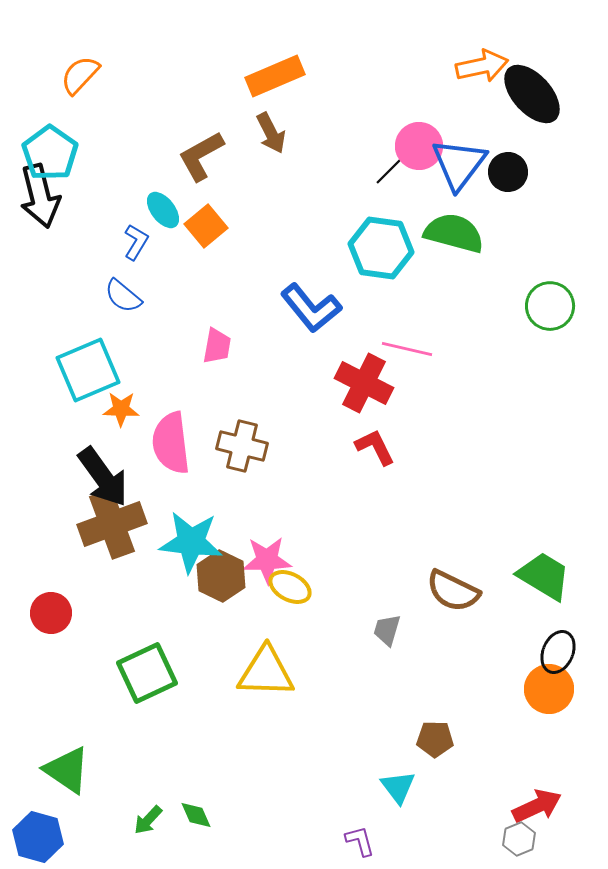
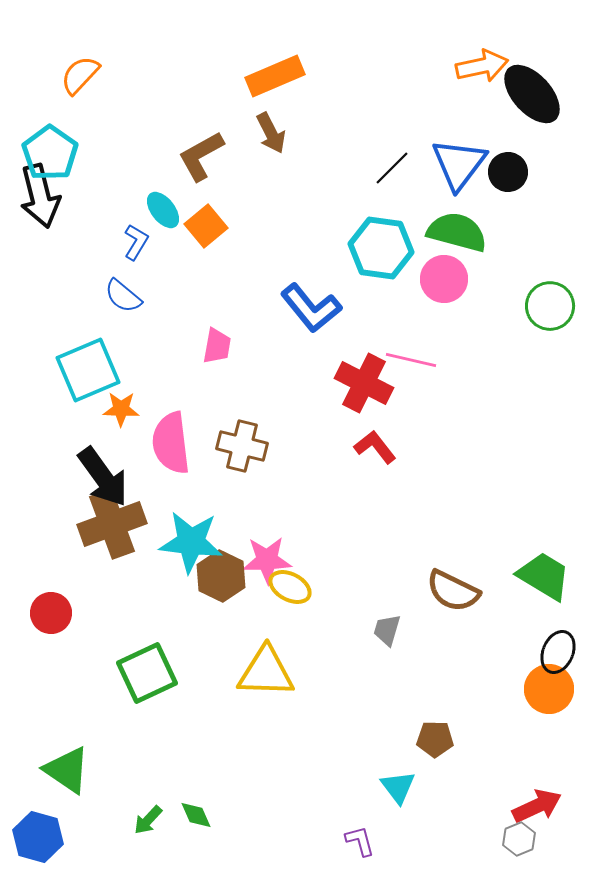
pink circle at (419, 146): moved 25 px right, 133 px down
green semicircle at (454, 233): moved 3 px right, 1 px up
pink line at (407, 349): moved 4 px right, 11 px down
red L-shape at (375, 447): rotated 12 degrees counterclockwise
